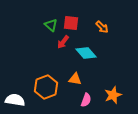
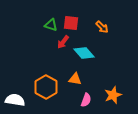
green triangle: rotated 24 degrees counterclockwise
cyan diamond: moved 2 px left
orange hexagon: rotated 10 degrees counterclockwise
